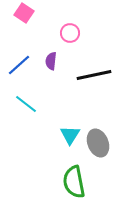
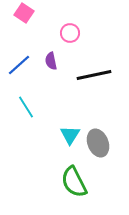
purple semicircle: rotated 18 degrees counterclockwise
cyan line: moved 3 px down; rotated 20 degrees clockwise
green semicircle: rotated 16 degrees counterclockwise
